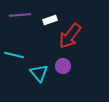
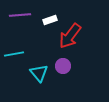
cyan line: moved 1 px up; rotated 24 degrees counterclockwise
